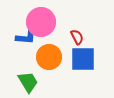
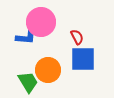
orange circle: moved 1 px left, 13 px down
